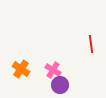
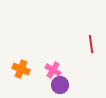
orange cross: rotated 12 degrees counterclockwise
